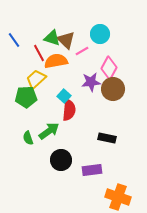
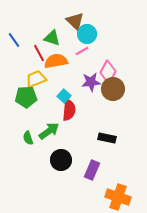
cyan circle: moved 13 px left
brown triangle: moved 9 px right, 19 px up
pink diamond: moved 1 px left, 4 px down
yellow trapezoid: rotated 20 degrees clockwise
purple rectangle: rotated 60 degrees counterclockwise
